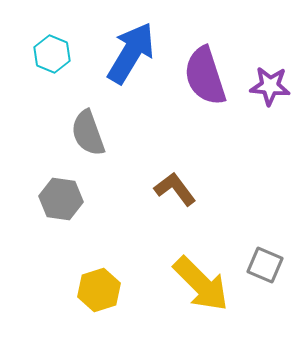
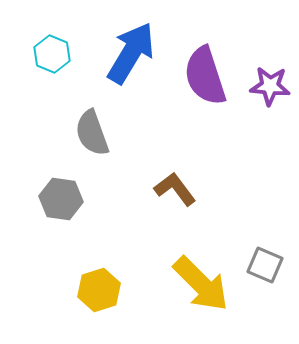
gray semicircle: moved 4 px right
